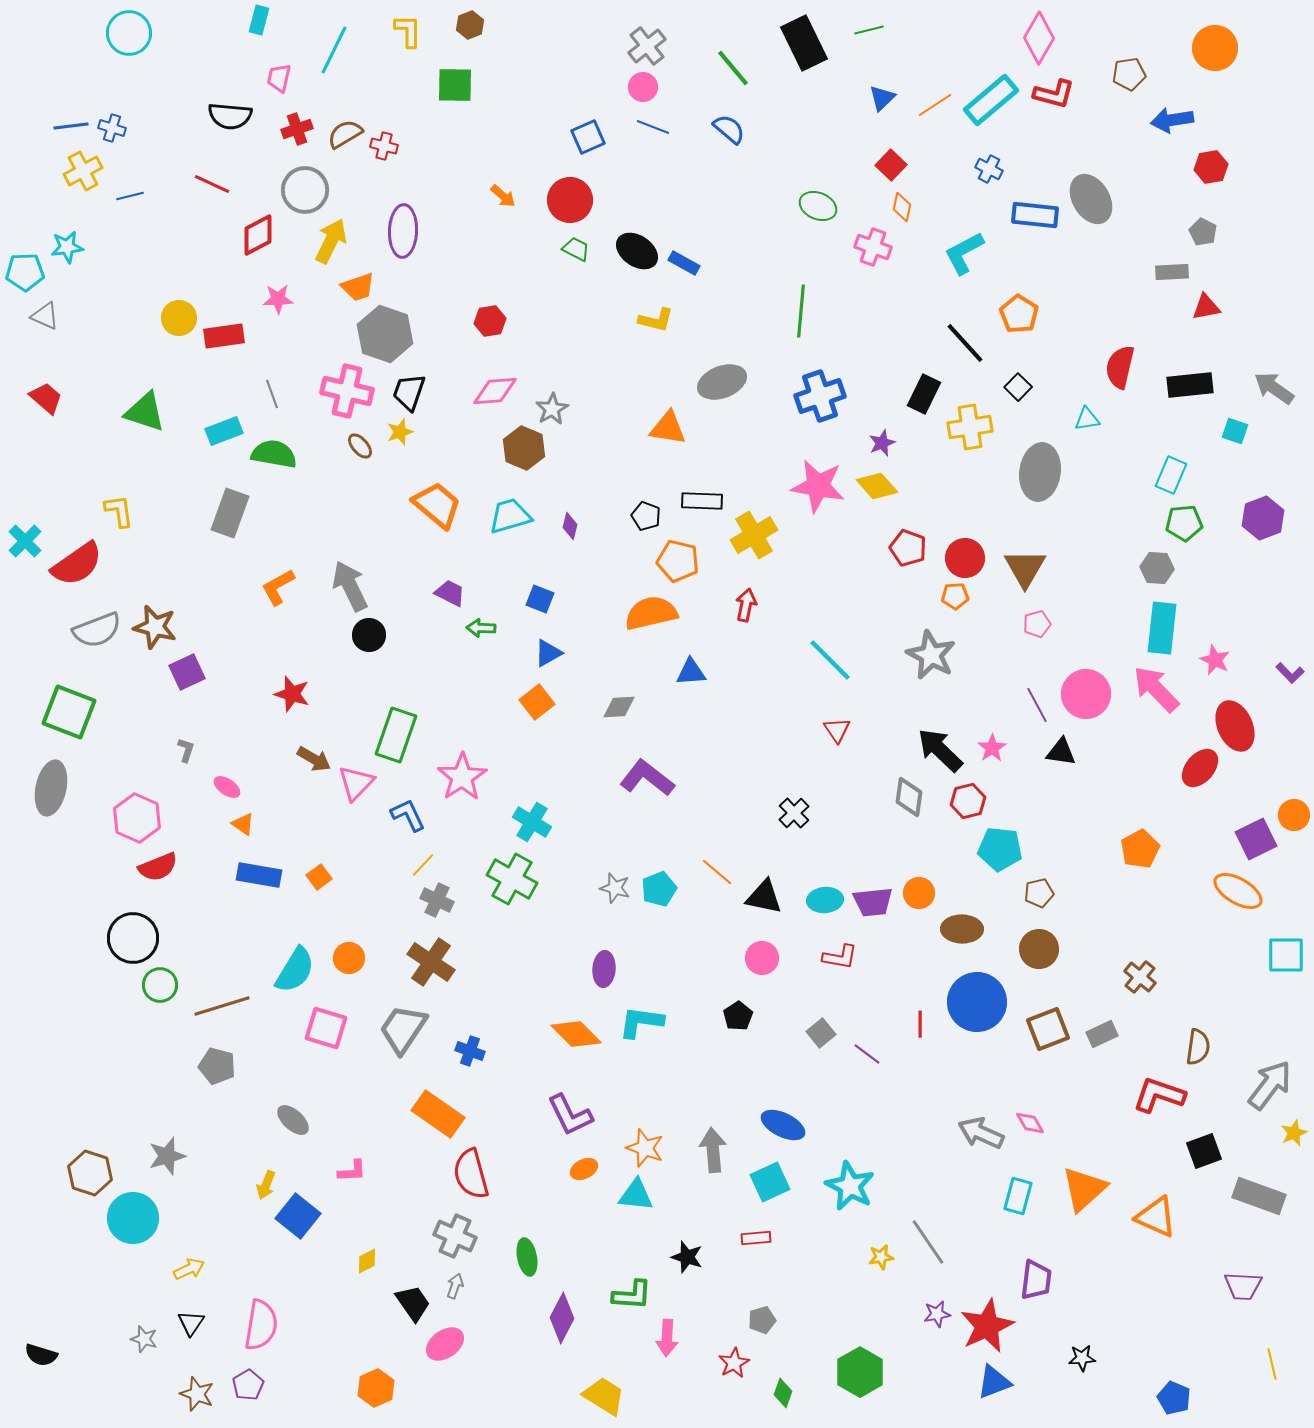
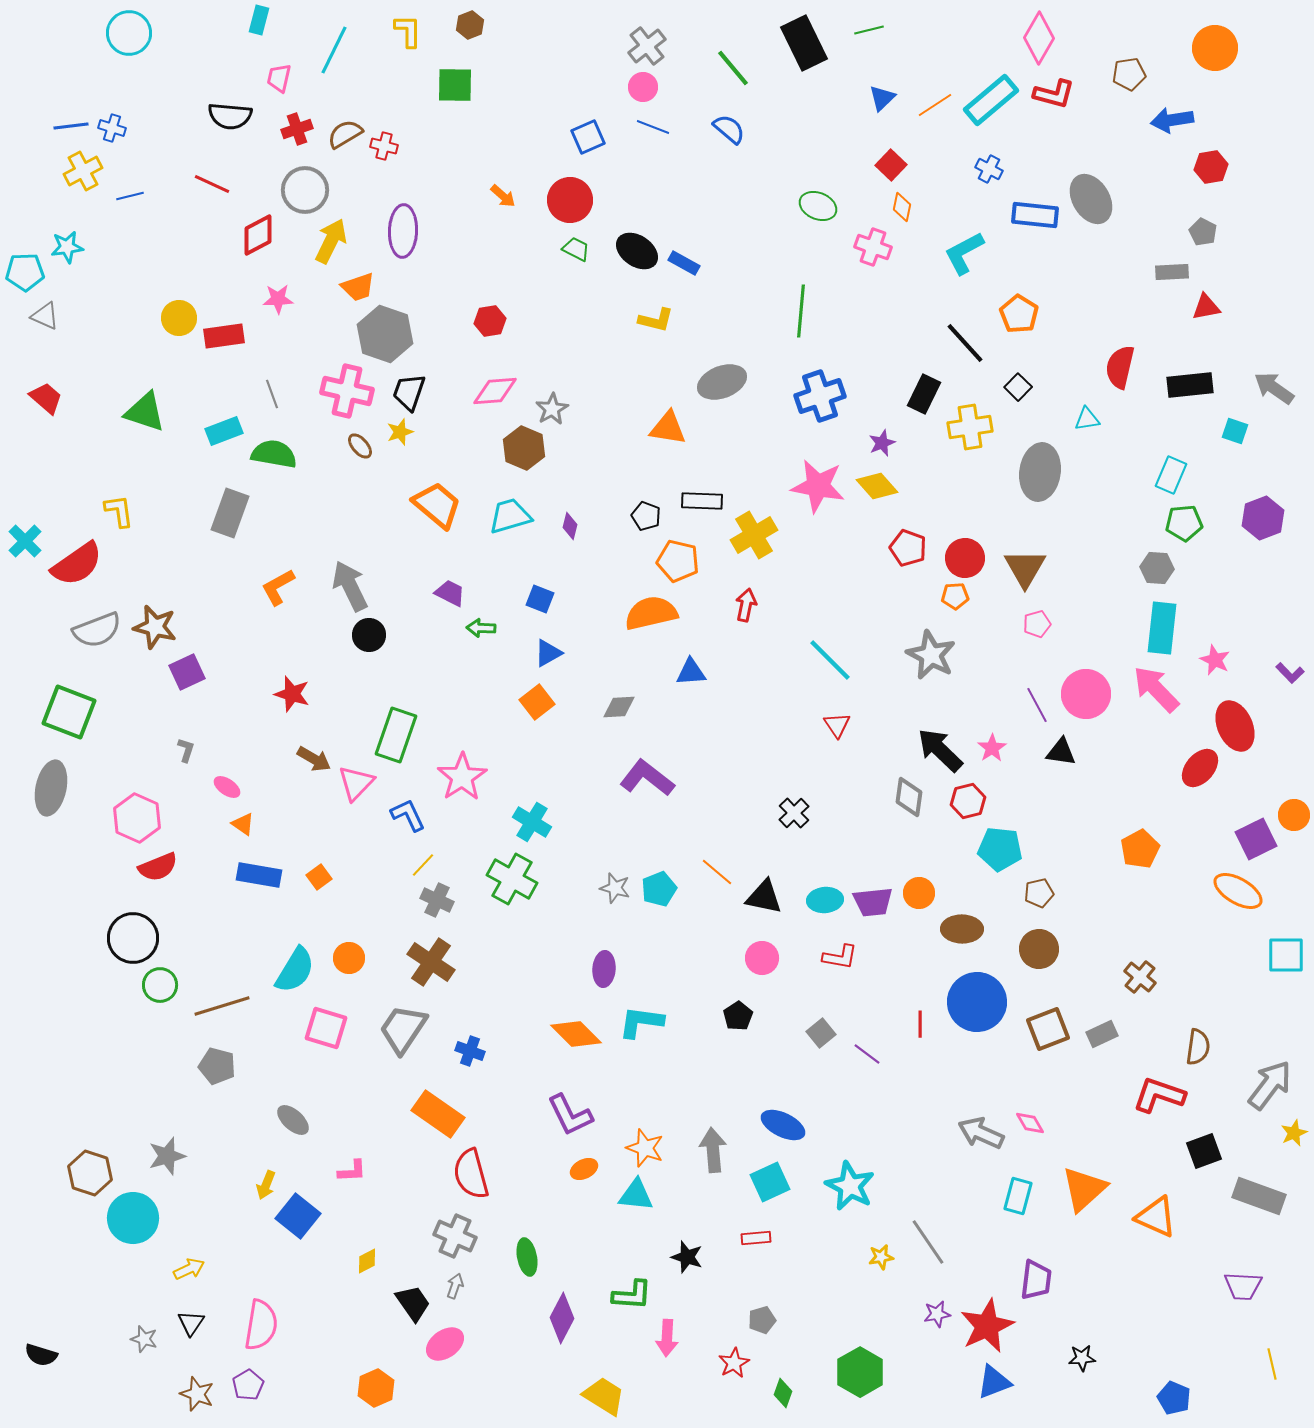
red triangle at (837, 730): moved 5 px up
